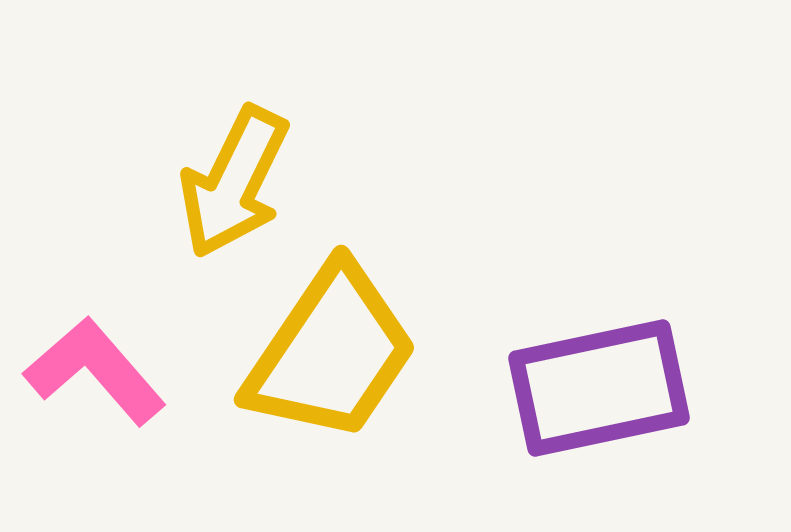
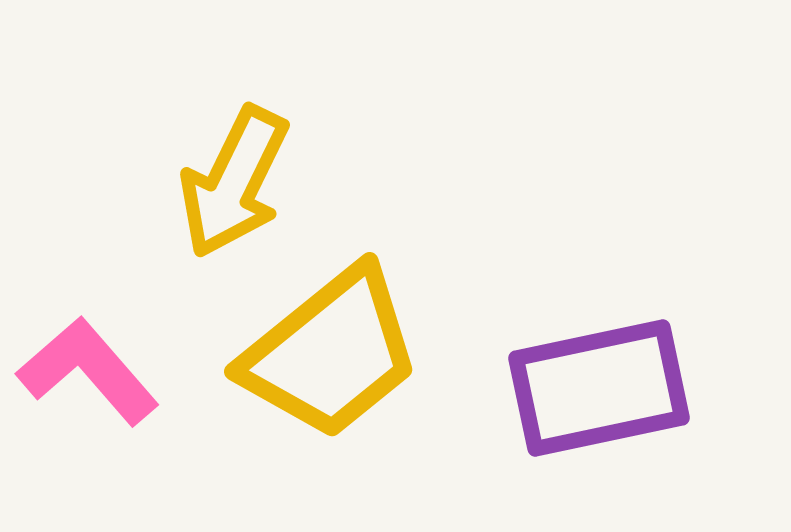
yellow trapezoid: rotated 17 degrees clockwise
pink L-shape: moved 7 px left
